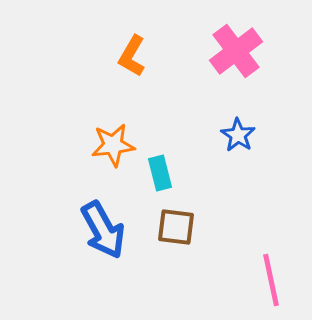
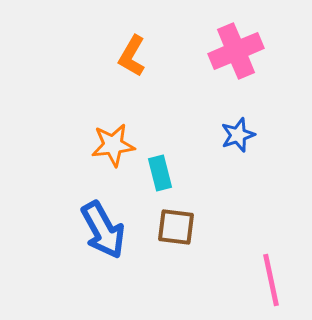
pink cross: rotated 14 degrees clockwise
blue star: rotated 20 degrees clockwise
